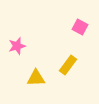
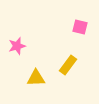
pink square: rotated 14 degrees counterclockwise
